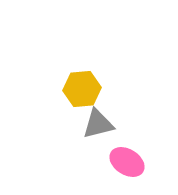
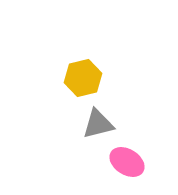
yellow hexagon: moved 1 px right, 11 px up; rotated 9 degrees counterclockwise
